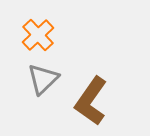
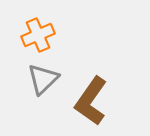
orange cross: rotated 20 degrees clockwise
